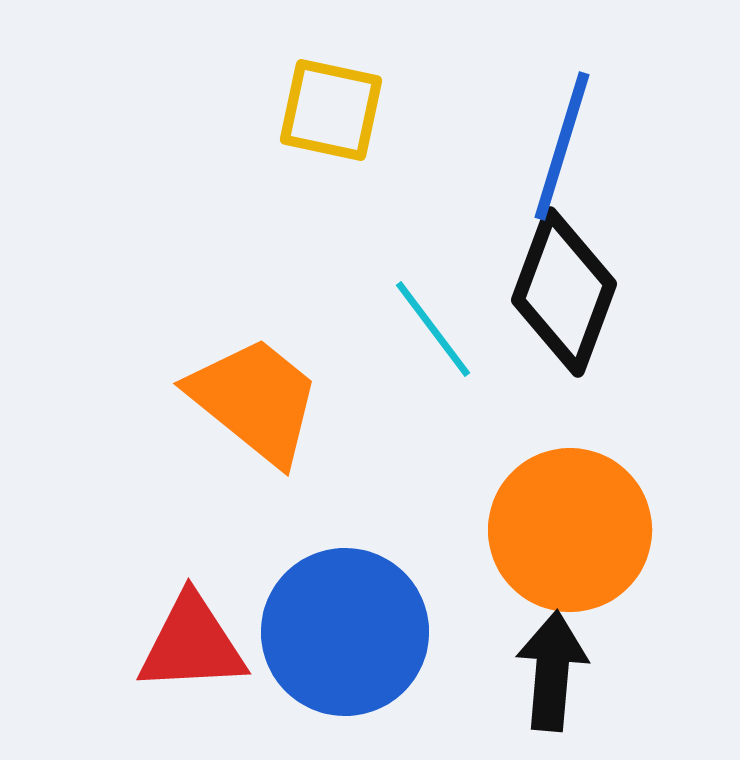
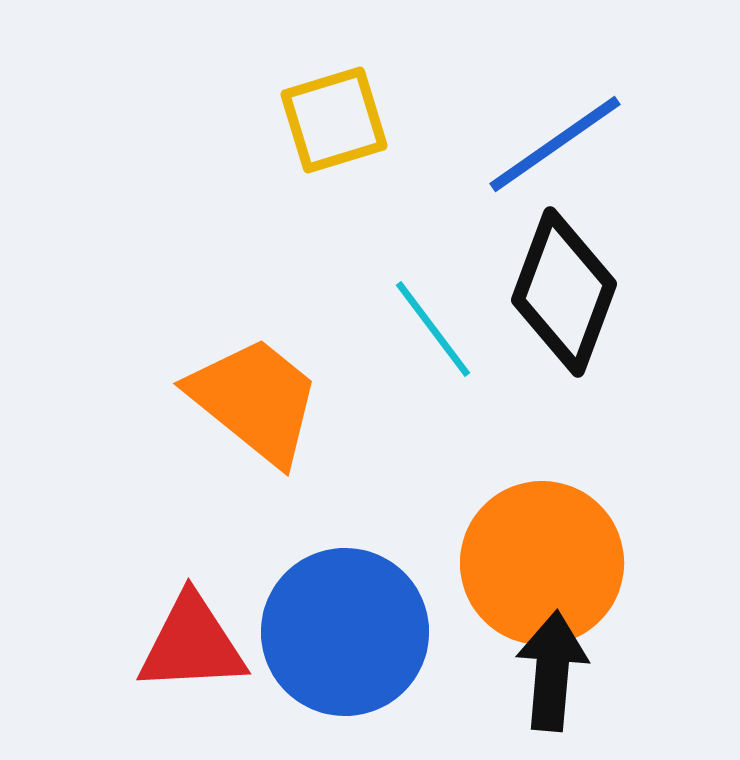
yellow square: moved 3 px right, 10 px down; rotated 29 degrees counterclockwise
blue line: moved 7 px left, 2 px up; rotated 38 degrees clockwise
orange circle: moved 28 px left, 33 px down
